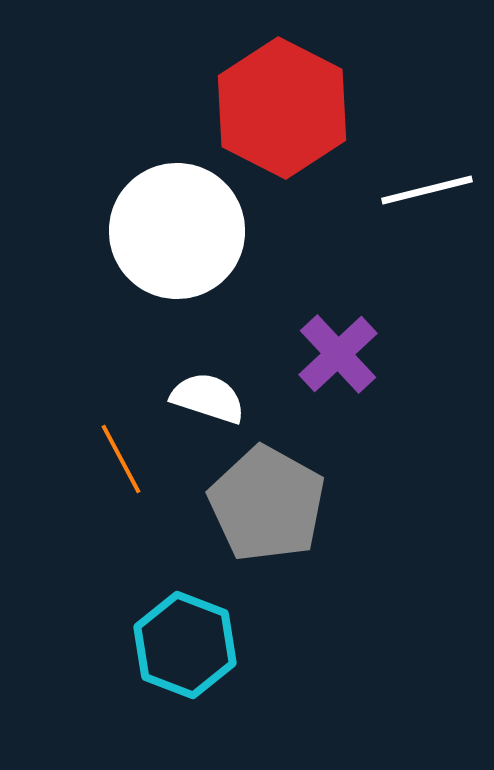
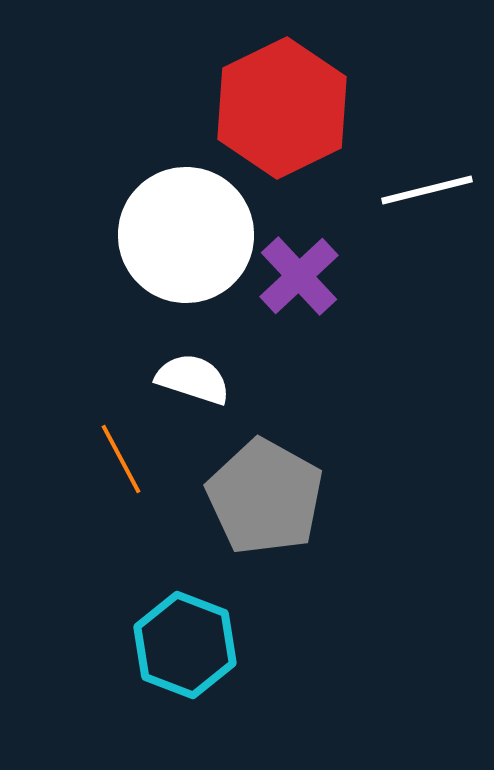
red hexagon: rotated 7 degrees clockwise
white circle: moved 9 px right, 4 px down
purple cross: moved 39 px left, 78 px up
white semicircle: moved 15 px left, 19 px up
gray pentagon: moved 2 px left, 7 px up
